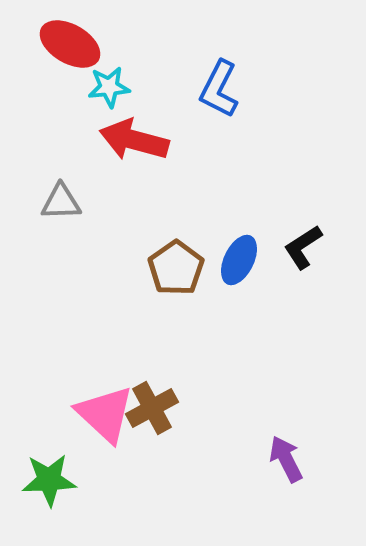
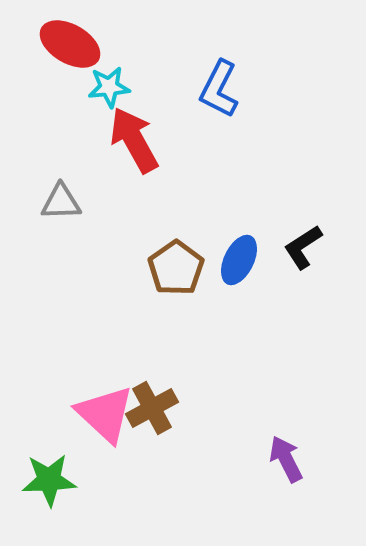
red arrow: rotated 46 degrees clockwise
